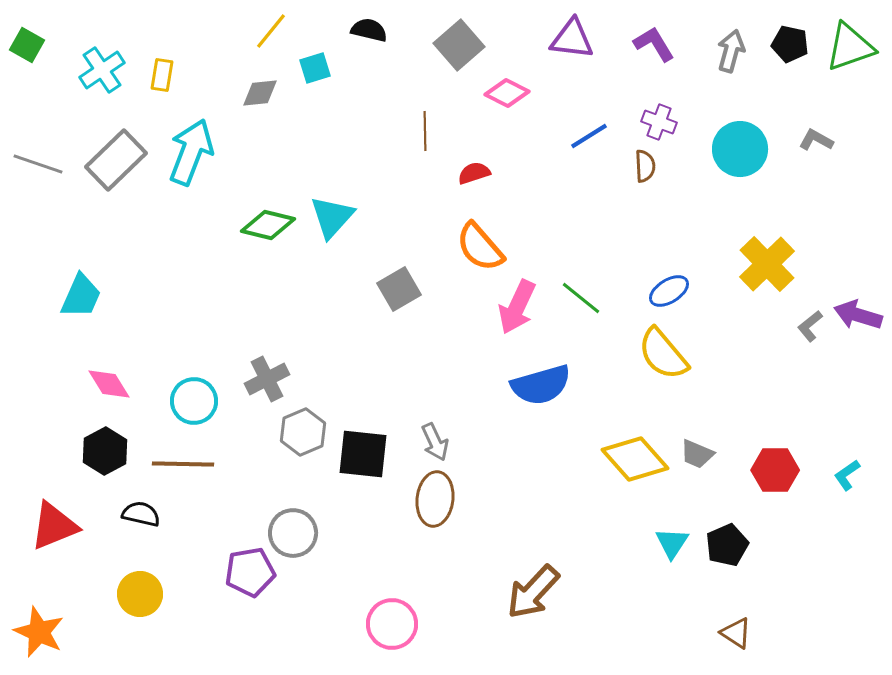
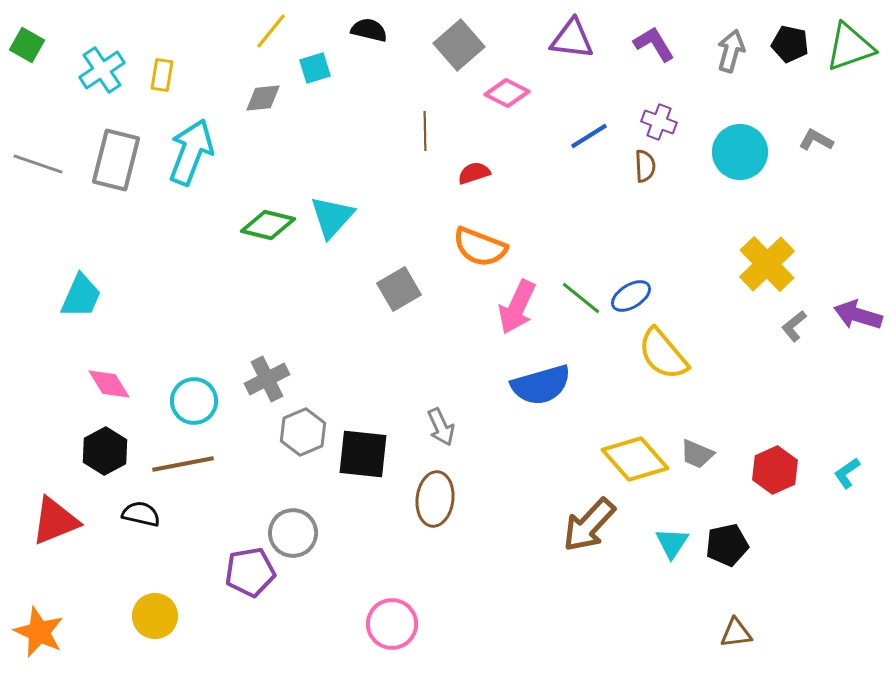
gray diamond at (260, 93): moved 3 px right, 5 px down
cyan circle at (740, 149): moved 3 px down
gray rectangle at (116, 160): rotated 32 degrees counterclockwise
orange semicircle at (480, 247): rotated 28 degrees counterclockwise
blue ellipse at (669, 291): moved 38 px left, 5 px down
gray L-shape at (810, 326): moved 16 px left
gray arrow at (435, 442): moved 6 px right, 15 px up
brown line at (183, 464): rotated 12 degrees counterclockwise
red hexagon at (775, 470): rotated 24 degrees counterclockwise
cyan L-shape at (847, 475): moved 2 px up
red triangle at (54, 526): moved 1 px right, 5 px up
black pentagon at (727, 545): rotated 12 degrees clockwise
brown arrow at (533, 592): moved 56 px right, 67 px up
yellow circle at (140, 594): moved 15 px right, 22 px down
brown triangle at (736, 633): rotated 40 degrees counterclockwise
